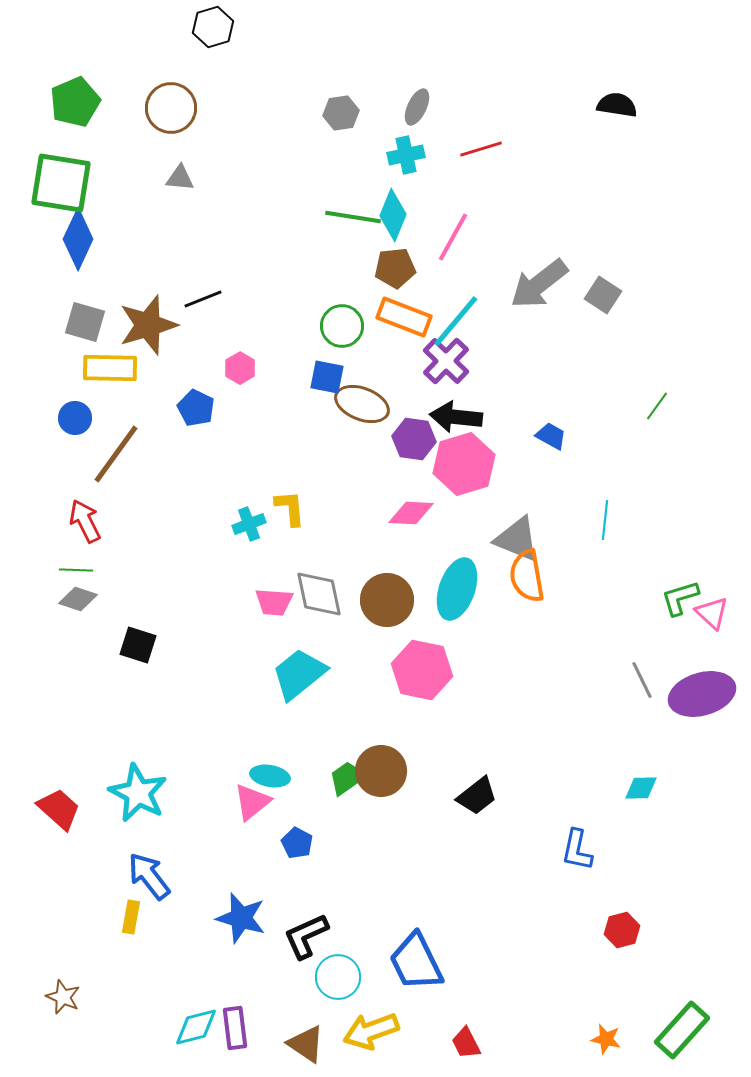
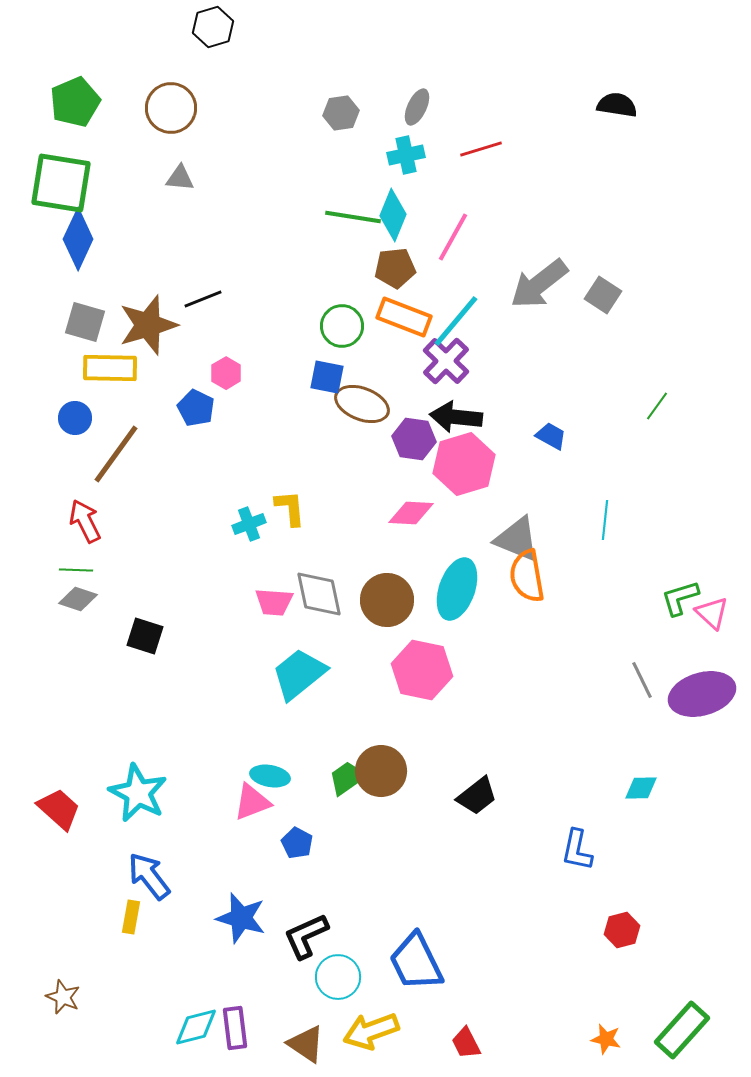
pink hexagon at (240, 368): moved 14 px left, 5 px down
black square at (138, 645): moved 7 px right, 9 px up
pink triangle at (252, 802): rotated 18 degrees clockwise
